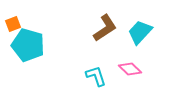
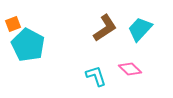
cyan trapezoid: moved 3 px up
cyan pentagon: rotated 12 degrees clockwise
